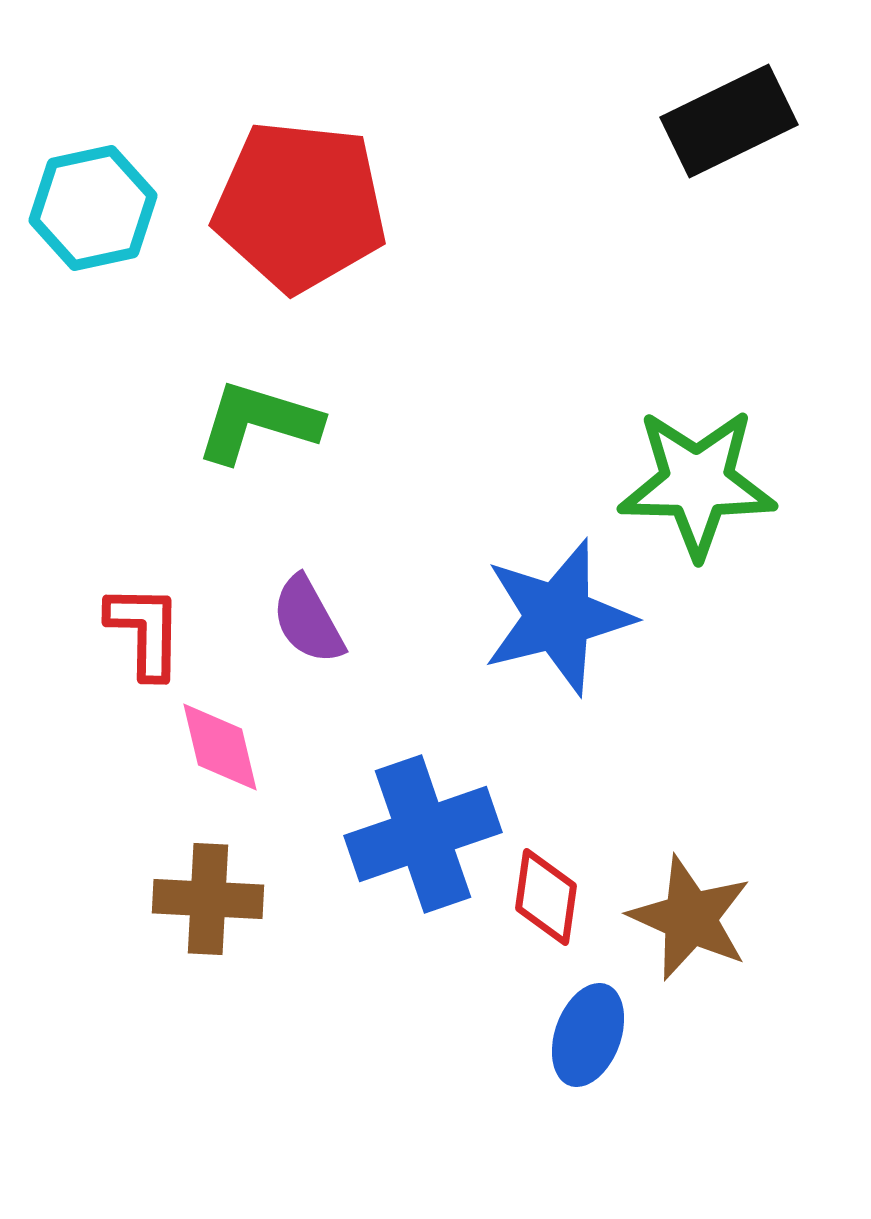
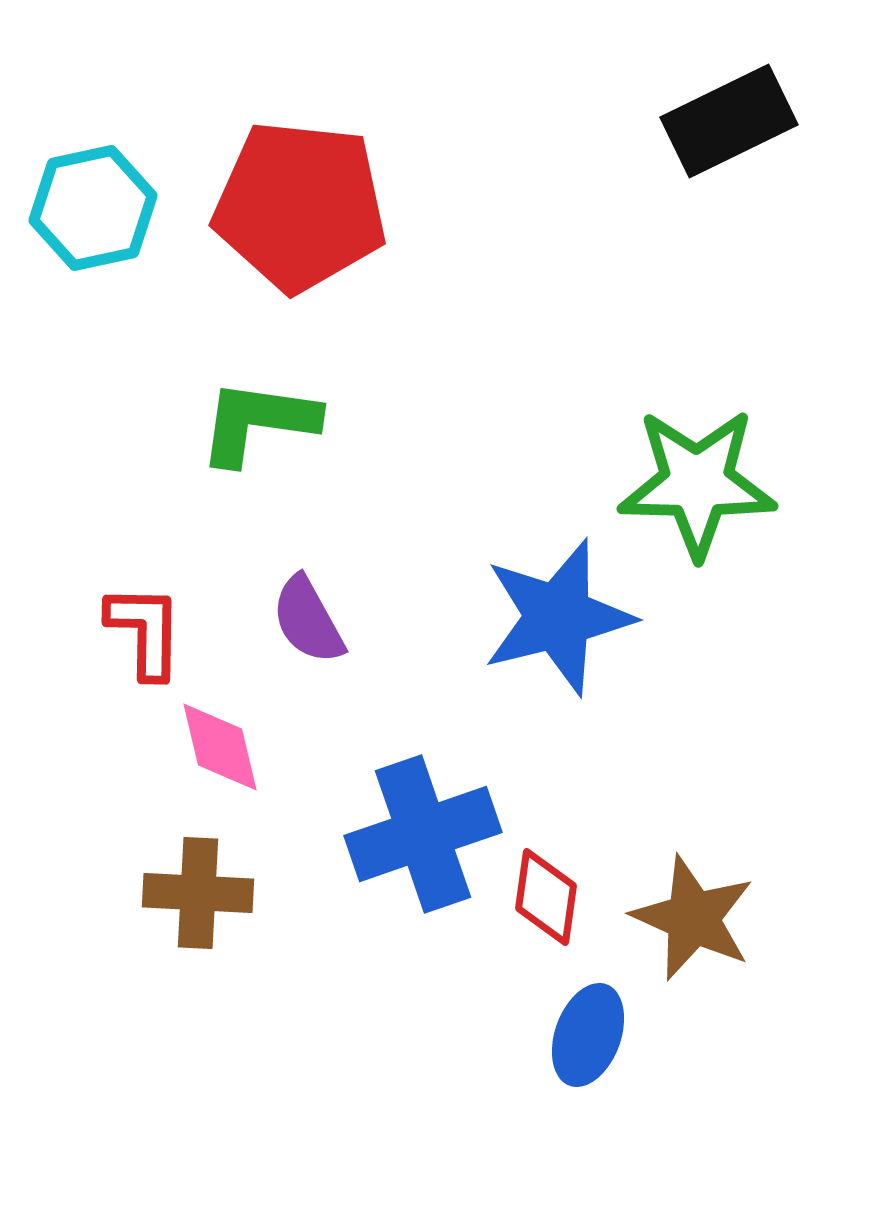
green L-shape: rotated 9 degrees counterclockwise
brown cross: moved 10 px left, 6 px up
brown star: moved 3 px right
